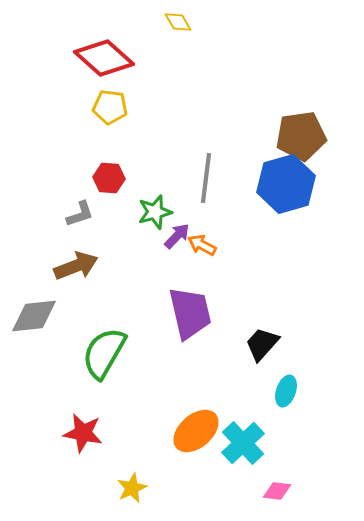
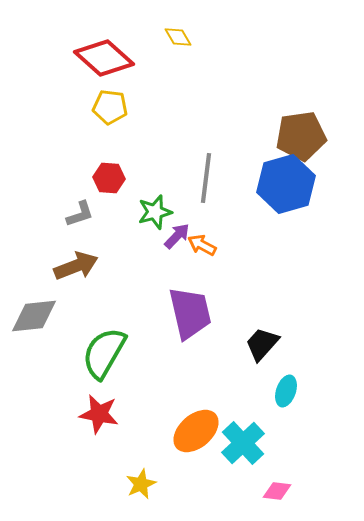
yellow diamond: moved 15 px down
red star: moved 16 px right, 19 px up
yellow star: moved 9 px right, 4 px up
